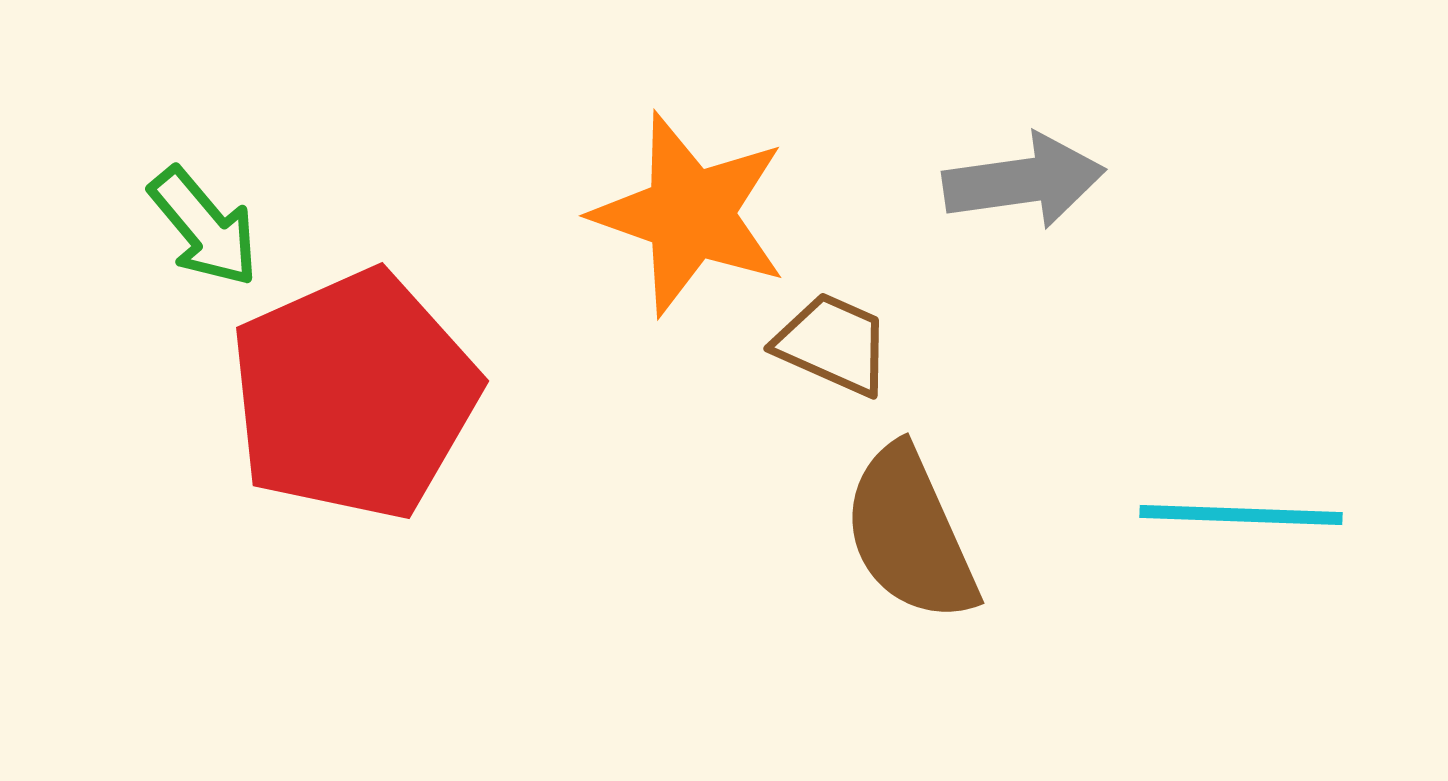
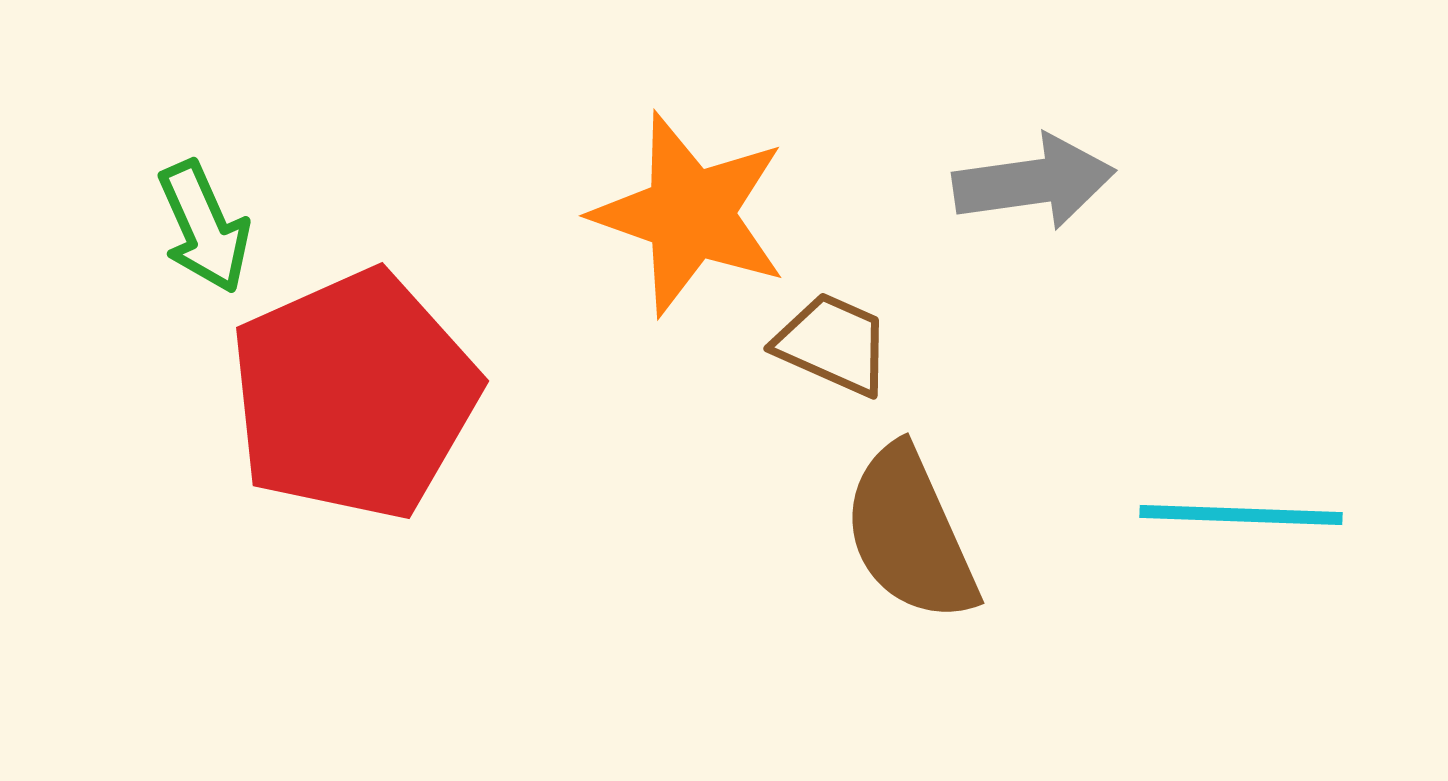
gray arrow: moved 10 px right, 1 px down
green arrow: rotated 16 degrees clockwise
